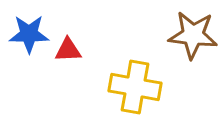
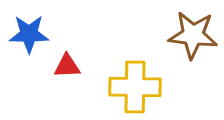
red triangle: moved 1 px left, 16 px down
yellow cross: rotated 9 degrees counterclockwise
